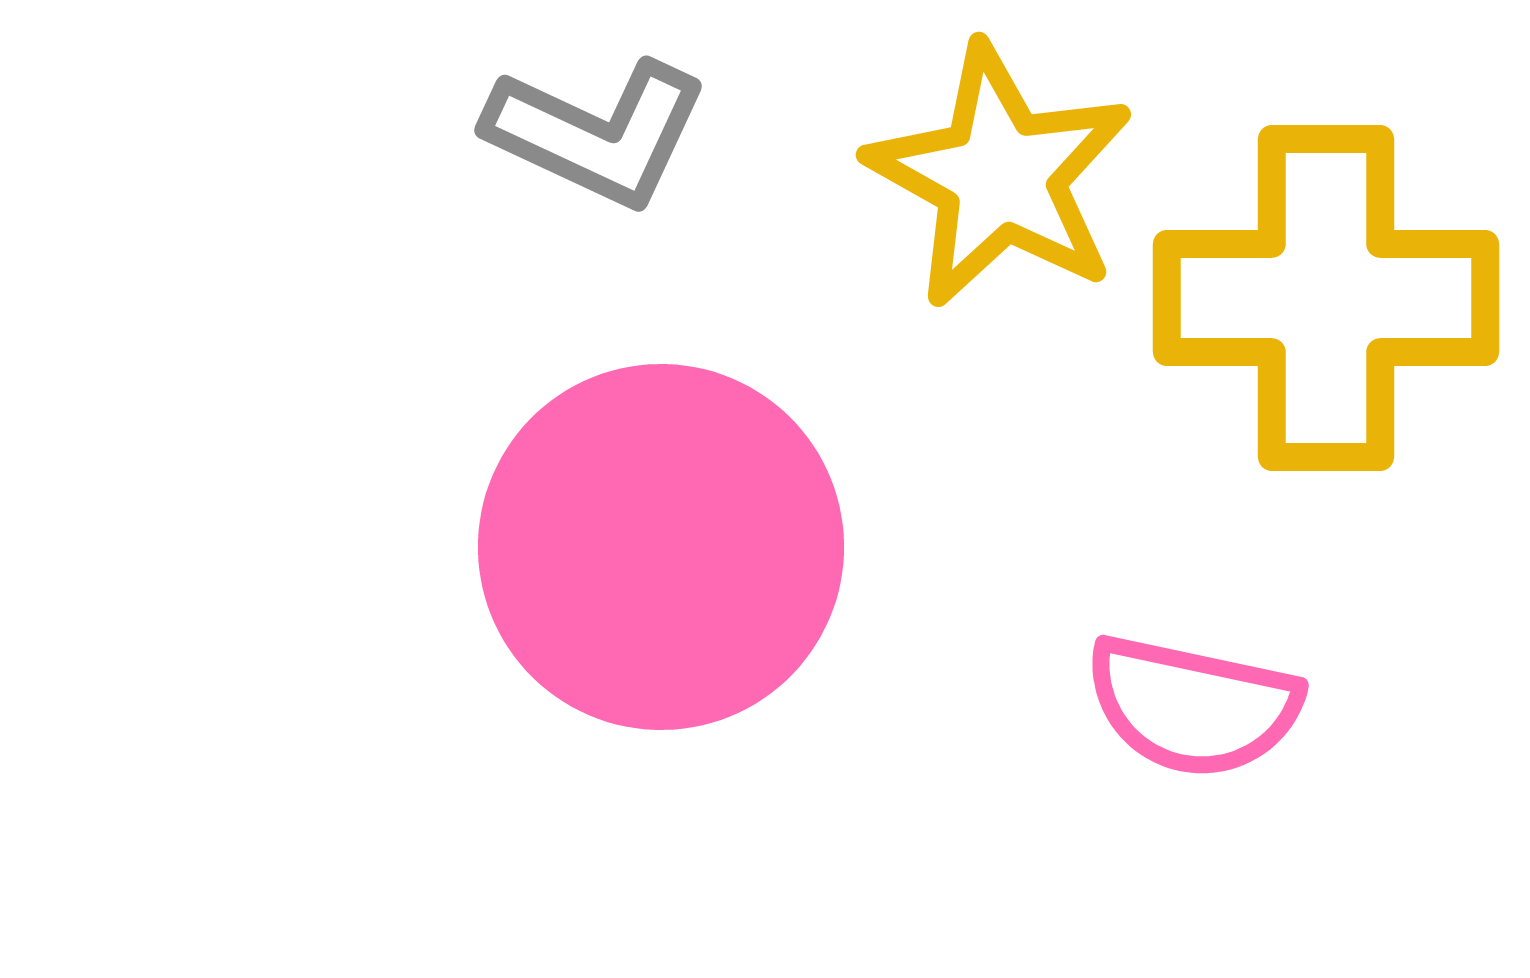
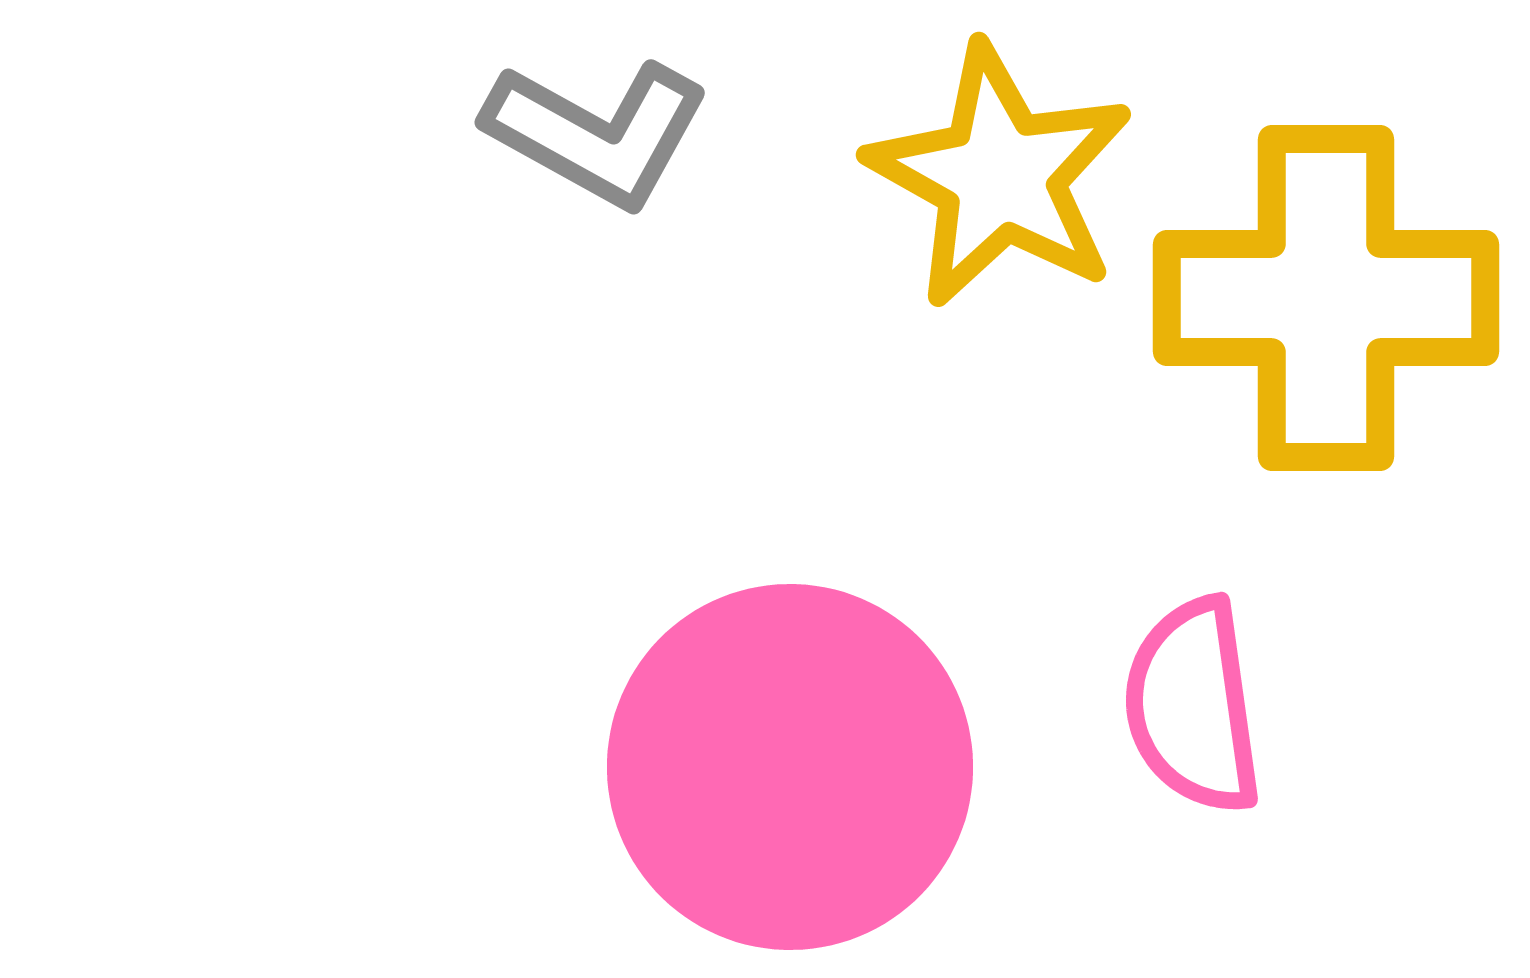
gray L-shape: rotated 4 degrees clockwise
pink circle: moved 129 px right, 220 px down
pink semicircle: rotated 70 degrees clockwise
